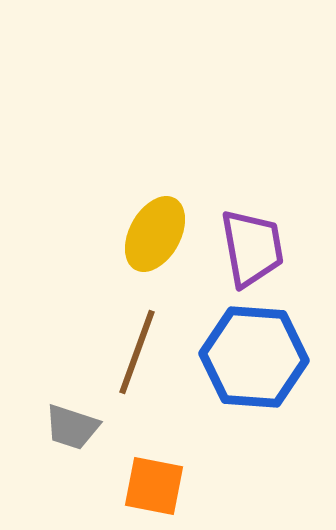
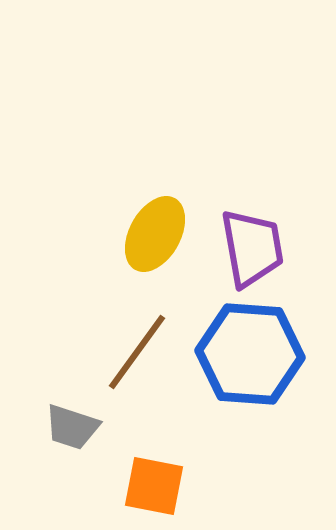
brown line: rotated 16 degrees clockwise
blue hexagon: moved 4 px left, 3 px up
